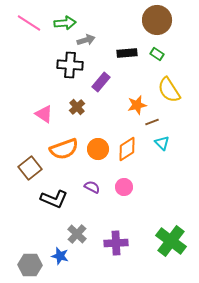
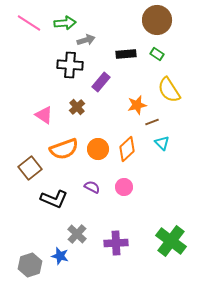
black rectangle: moved 1 px left, 1 px down
pink triangle: moved 1 px down
orange diamond: rotated 10 degrees counterclockwise
gray hexagon: rotated 20 degrees counterclockwise
